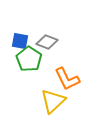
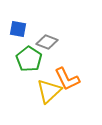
blue square: moved 2 px left, 12 px up
yellow triangle: moved 4 px left, 10 px up
